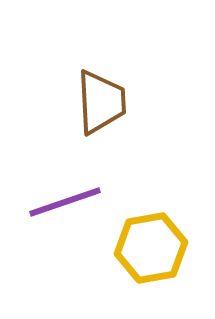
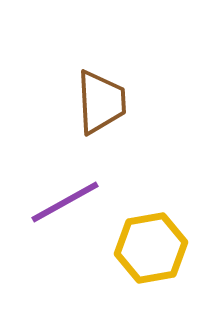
purple line: rotated 10 degrees counterclockwise
